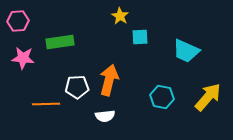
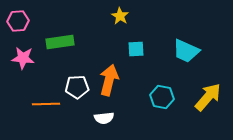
cyan square: moved 4 px left, 12 px down
white semicircle: moved 1 px left, 2 px down
